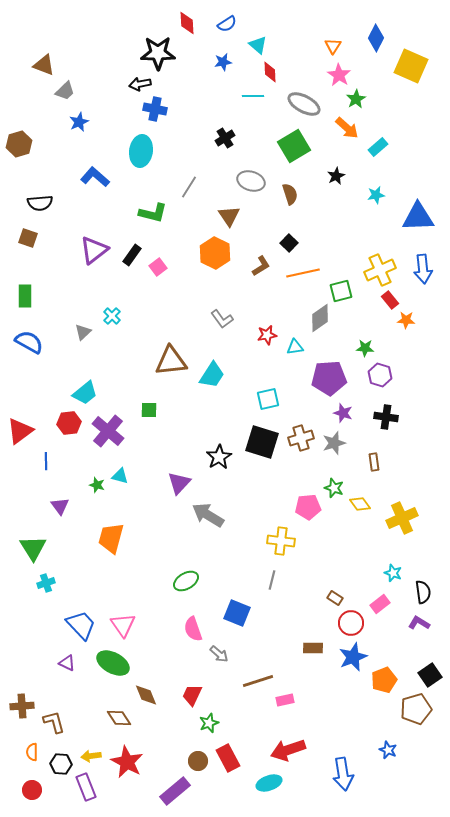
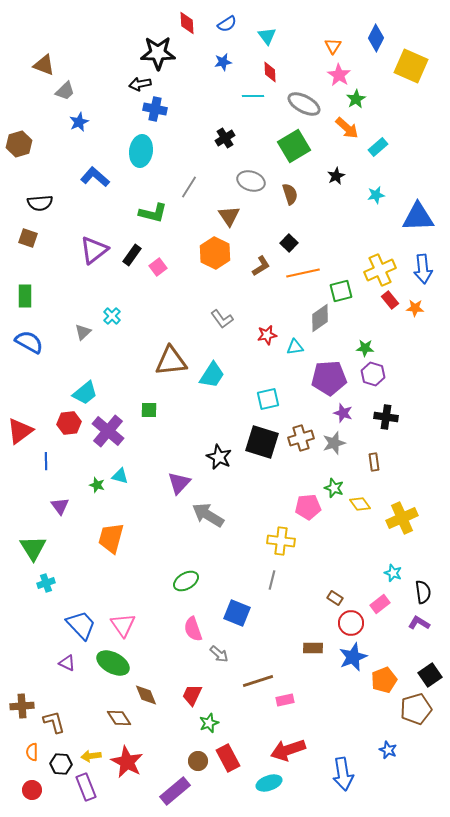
cyan triangle at (258, 45): moved 9 px right, 9 px up; rotated 12 degrees clockwise
orange star at (406, 320): moved 9 px right, 12 px up
purple hexagon at (380, 375): moved 7 px left, 1 px up
black star at (219, 457): rotated 15 degrees counterclockwise
